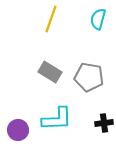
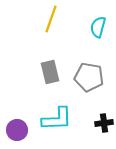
cyan semicircle: moved 8 px down
gray rectangle: rotated 45 degrees clockwise
purple circle: moved 1 px left
